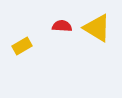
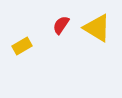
red semicircle: moved 1 px left, 1 px up; rotated 60 degrees counterclockwise
